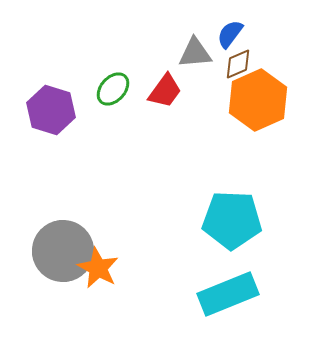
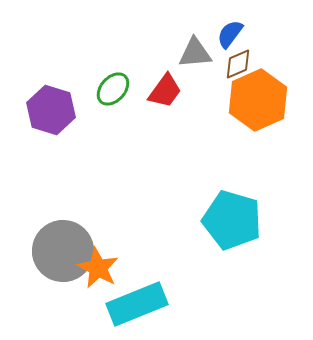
cyan pentagon: rotated 14 degrees clockwise
cyan rectangle: moved 91 px left, 10 px down
